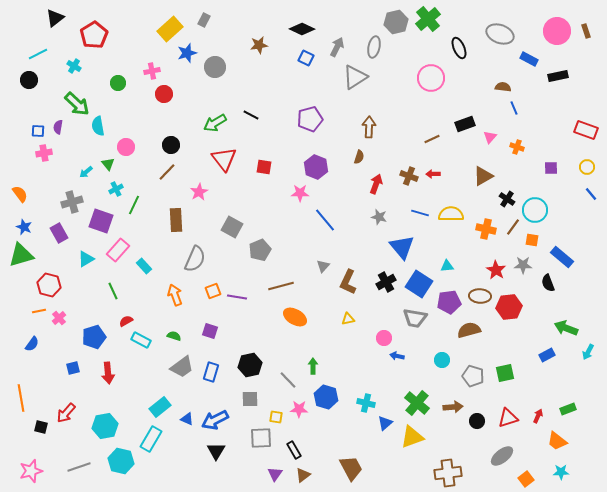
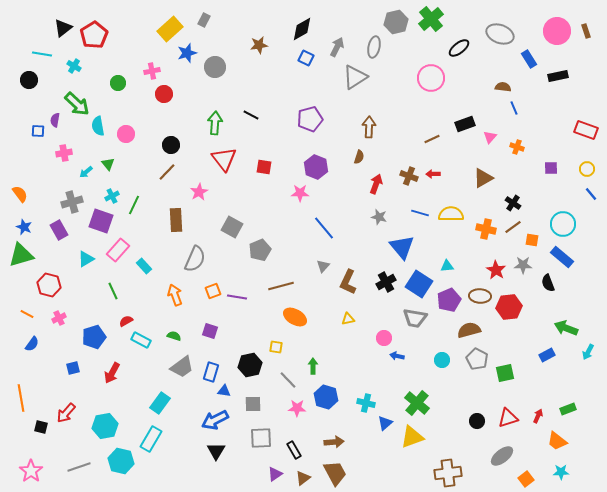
black triangle at (55, 18): moved 8 px right, 10 px down
green cross at (428, 19): moved 3 px right
black diamond at (302, 29): rotated 55 degrees counterclockwise
black ellipse at (459, 48): rotated 75 degrees clockwise
cyan line at (38, 54): moved 4 px right; rotated 36 degrees clockwise
blue rectangle at (529, 59): rotated 30 degrees clockwise
green arrow at (215, 123): rotated 125 degrees clockwise
purple semicircle at (58, 127): moved 3 px left, 7 px up
pink circle at (126, 147): moved 13 px up
pink cross at (44, 153): moved 20 px right
yellow circle at (587, 167): moved 2 px down
brown triangle at (483, 176): moved 2 px down
cyan cross at (116, 189): moved 4 px left, 7 px down
black cross at (507, 199): moved 6 px right, 4 px down
cyan circle at (535, 210): moved 28 px right, 14 px down
blue line at (325, 220): moved 1 px left, 8 px down
brown line at (513, 227): rotated 18 degrees clockwise
purple rectangle at (59, 233): moved 3 px up
purple pentagon at (449, 302): moved 2 px up; rotated 15 degrees counterclockwise
orange line at (39, 311): moved 12 px left, 3 px down; rotated 40 degrees clockwise
pink cross at (59, 318): rotated 16 degrees clockwise
red arrow at (108, 373): moved 4 px right; rotated 35 degrees clockwise
gray pentagon at (473, 376): moved 4 px right, 17 px up; rotated 10 degrees clockwise
gray square at (250, 399): moved 3 px right, 5 px down
cyan rectangle at (160, 407): moved 4 px up; rotated 15 degrees counterclockwise
brown arrow at (453, 407): moved 119 px left, 35 px down
pink star at (299, 409): moved 2 px left, 1 px up
yellow square at (276, 417): moved 70 px up
blue triangle at (187, 419): moved 37 px right, 28 px up; rotated 16 degrees counterclockwise
brown trapezoid at (351, 468): moved 16 px left, 5 px down
pink star at (31, 471): rotated 20 degrees counterclockwise
purple triangle at (275, 474): rotated 21 degrees clockwise
brown triangle at (303, 475): moved 3 px down
